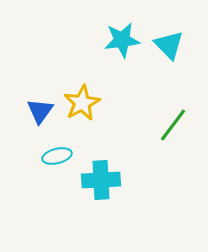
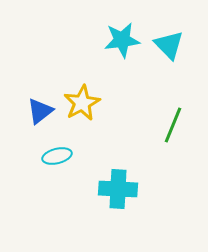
blue triangle: rotated 16 degrees clockwise
green line: rotated 15 degrees counterclockwise
cyan cross: moved 17 px right, 9 px down; rotated 6 degrees clockwise
